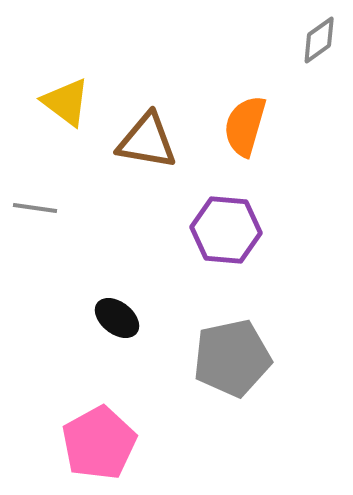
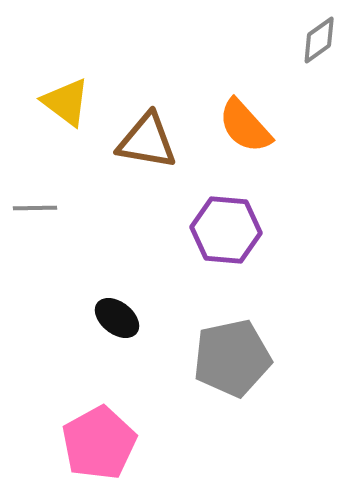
orange semicircle: rotated 58 degrees counterclockwise
gray line: rotated 9 degrees counterclockwise
